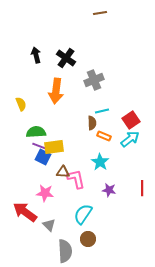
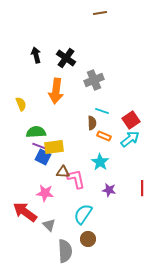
cyan line: rotated 32 degrees clockwise
